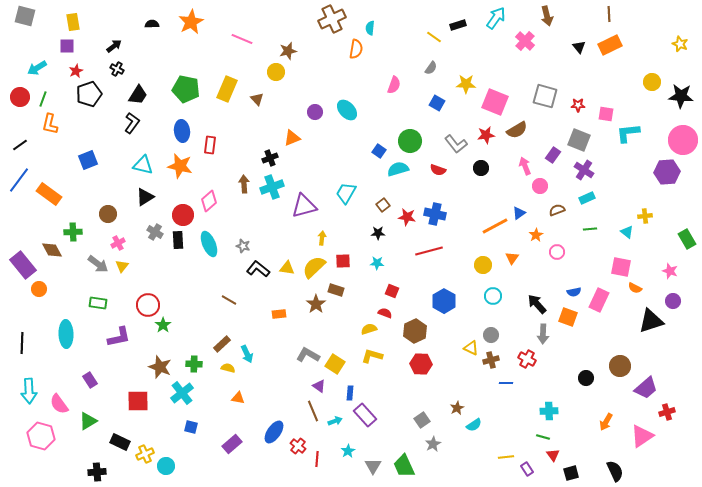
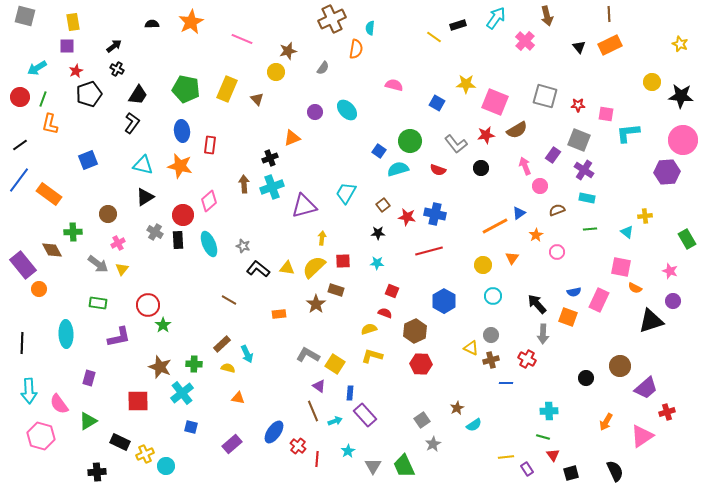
gray semicircle at (431, 68): moved 108 px left
pink semicircle at (394, 85): rotated 96 degrees counterclockwise
cyan rectangle at (587, 198): rotated 35 degrees clockwise
yellow triangle at (122, 266): moved 3 px down
purple rectangle at (90, 380): moved 1 px left, 2 px up; rotated 49 degrees clockwise
